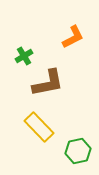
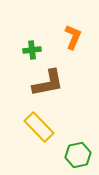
orange L-shape: rotated 40 degrees counterclockwise
green cross: moved 8 px right, 6 px up; rotated 24 degrees clockwise
green hexagon: moved 4 px down
